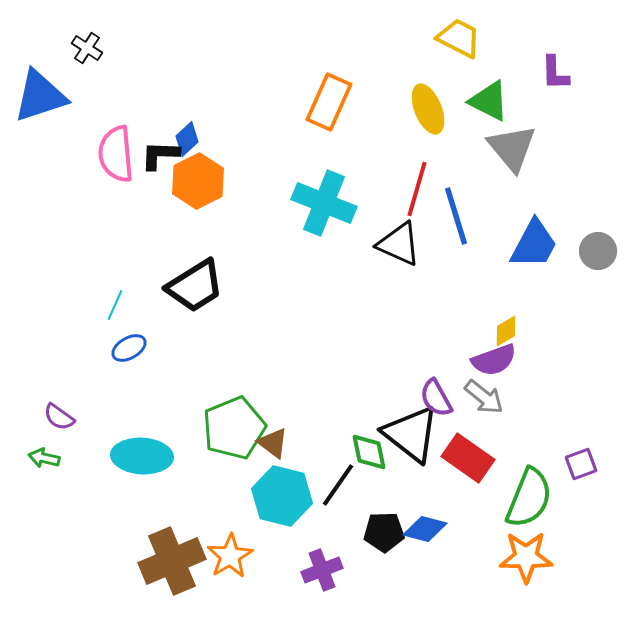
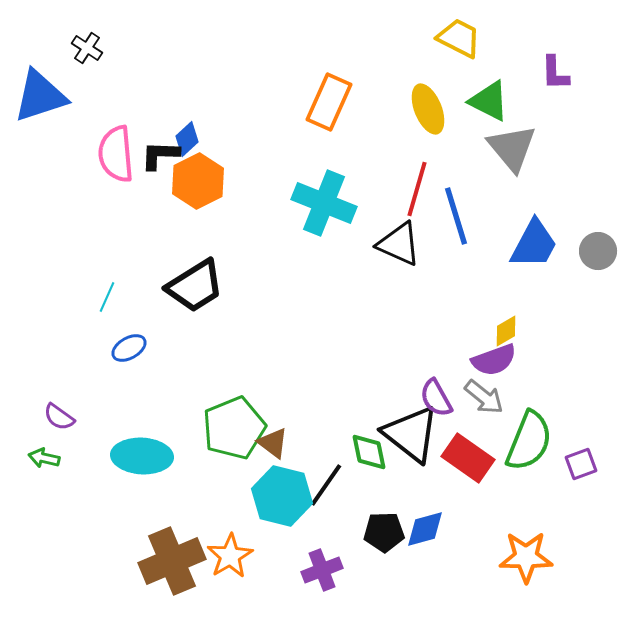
cyan line at (115, 305): moved 8 px left, 8 px up
black line at (338, 485): moved 12 px left
green semicircle at (529, 498): moved 57 px up
blue diamond at (425, 529): rotated 30 degrees counterclockwise
